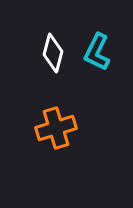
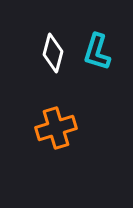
cyan L-shape: rotated 9 degrees counterclockwise
